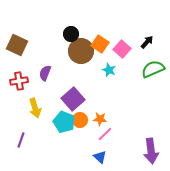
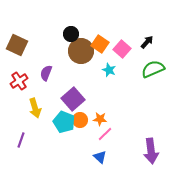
purple semicircle: moved 1 px right
red cross: rotated 24 degrees counterclockwise
